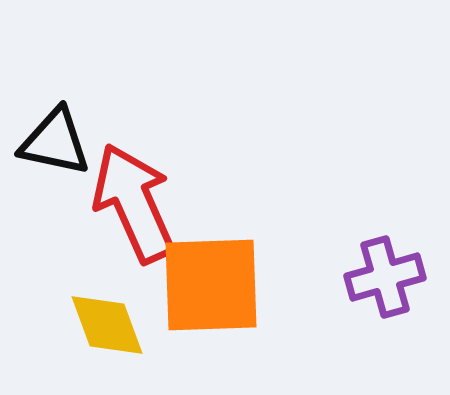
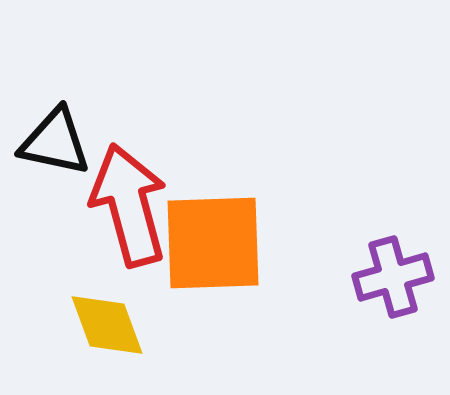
red arrow: moved 5 px left, 2 px down; rotated 9 degrees clockwise
purple cross: moved 8 px right
orange square: moved 2 px right, 42 px up
